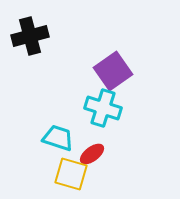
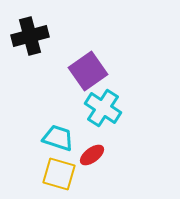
purple square: moved 25 px left
cyan cross: rotated 15 degrees clockwise
red ellipse: moved 1 px down
yellow square: moved 12 px left
